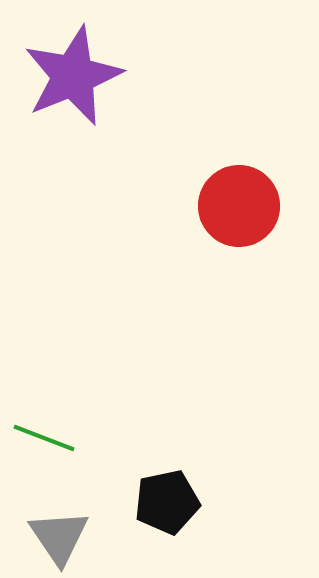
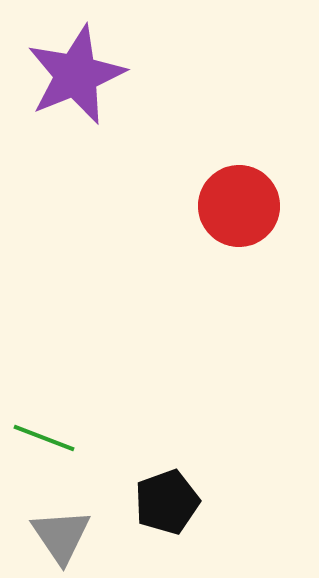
purple star: moved 3 px right, 1 px up
black pentagon: rotated 8 degrees counterclockwise
gray triangle: moved 2 px right, 1 px up
